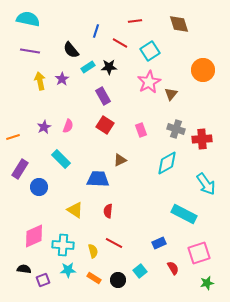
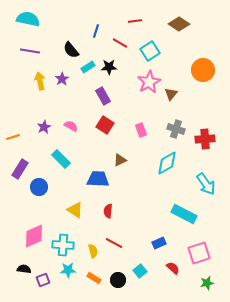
brown diamond at (179, 24): rotated 40 degrees counterclockwise
pink semicircle at (68, 126): moved 3 px right; rotated 80 degrees counterclockwise
red cross at (202, 139): moved 3 px right
red semicircle at (173, 268): rotated 16 degrees counterclockwise
